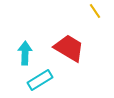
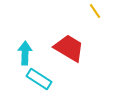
cyan rectangle: moved 1 px left, 1 px up; rotated 65 degrees clockwise
